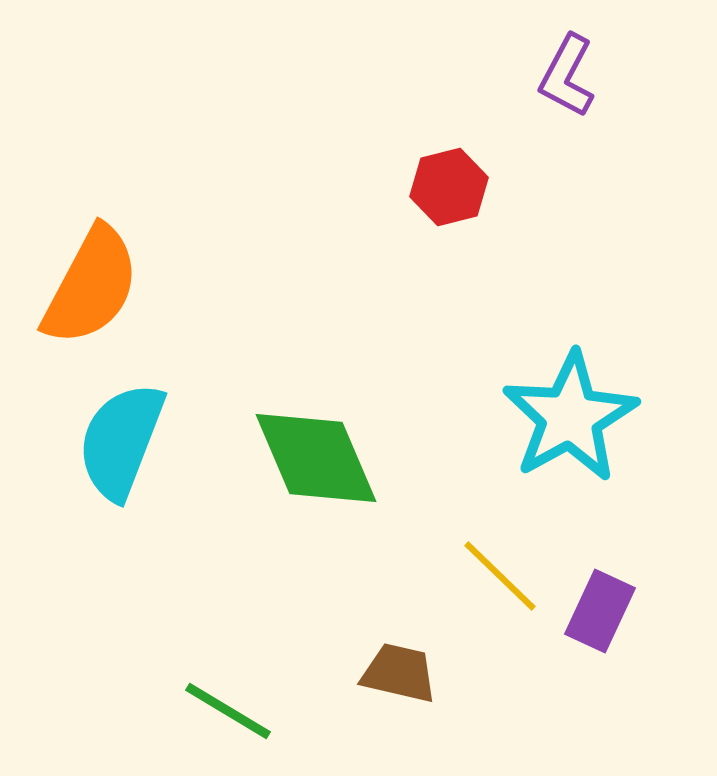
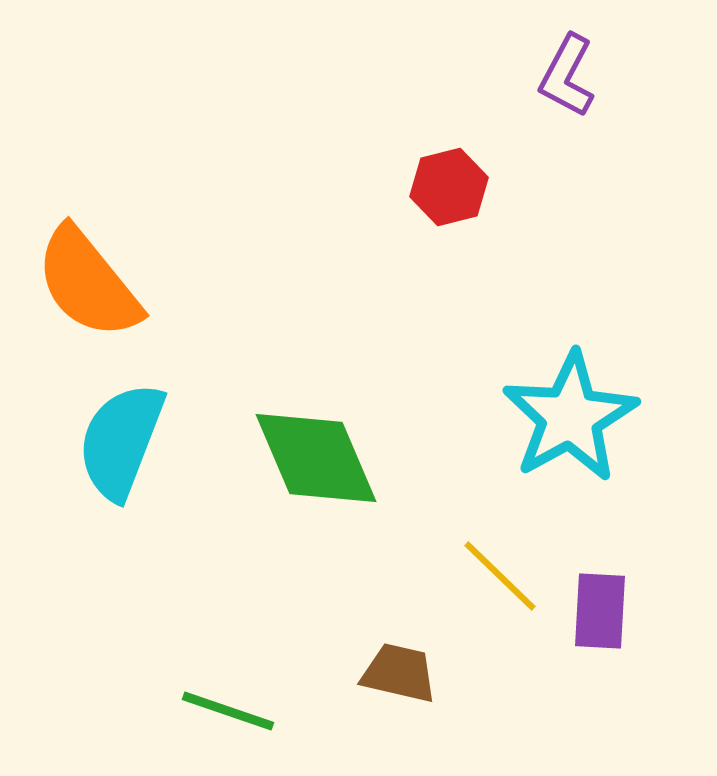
orange semicircle: moved 3 px left, 3 px up; rotated 113 degrees clockwise
purple rectangle: rotated 22 degrees counterclockwise
green line: rotated 12 degrees counterclockwise
